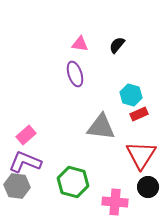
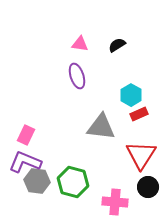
black semicircle: rotated 18 degrees clockwise
purple ellipse: moved 2 px right, 2 px down
cyan hexagon: rotated 15 degrees clockwise
pink rectangle: rotated 24 degrees counterclockwise
gray hexagon: moved 20 px right, 5 px up
